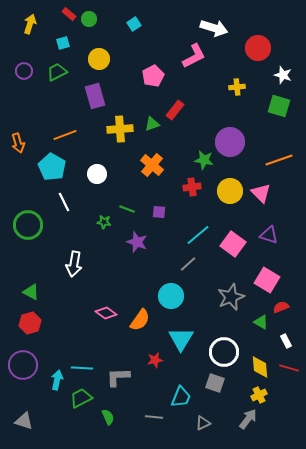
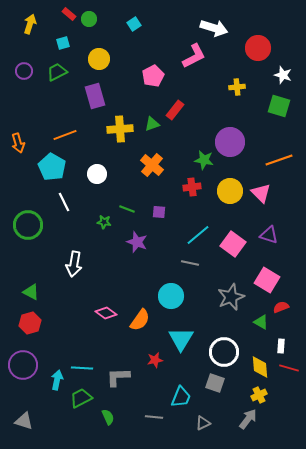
gray line at (188, 264): moved 2 px right, 1 px up; rotated 54 degrees clockwise
white rectangle at (286, 341): moved 5 px left, 5 px down; rotated 32 degrees clockwise
